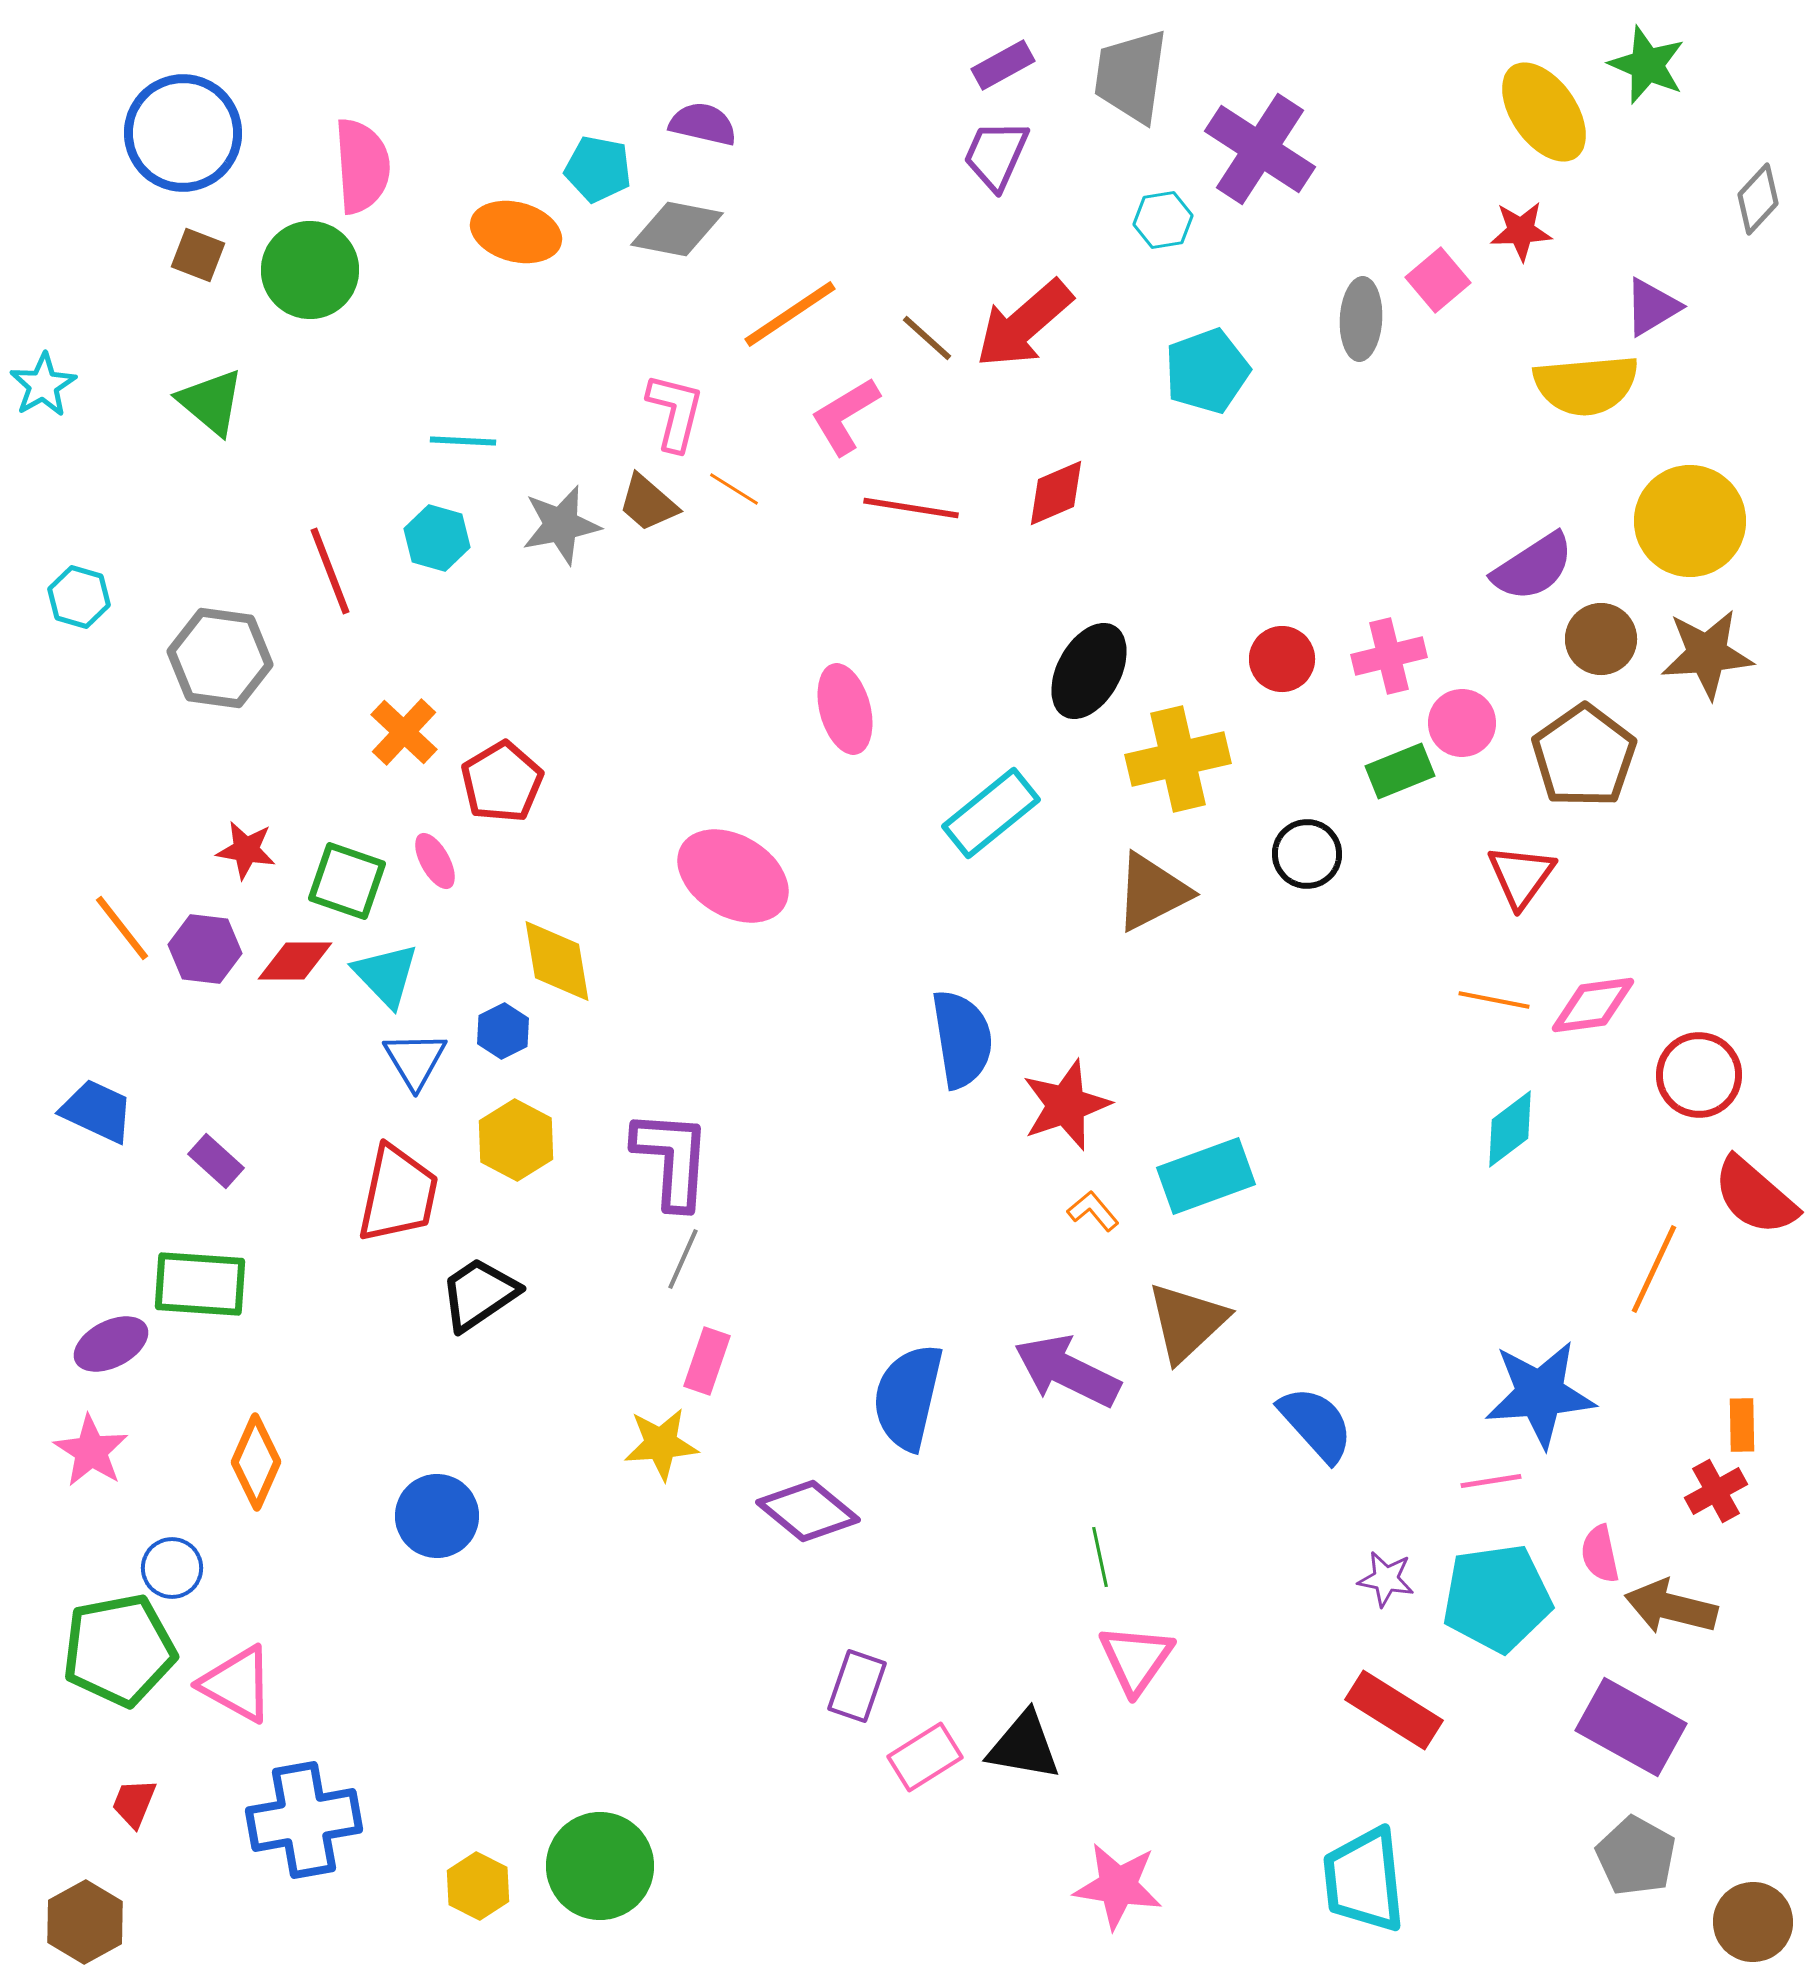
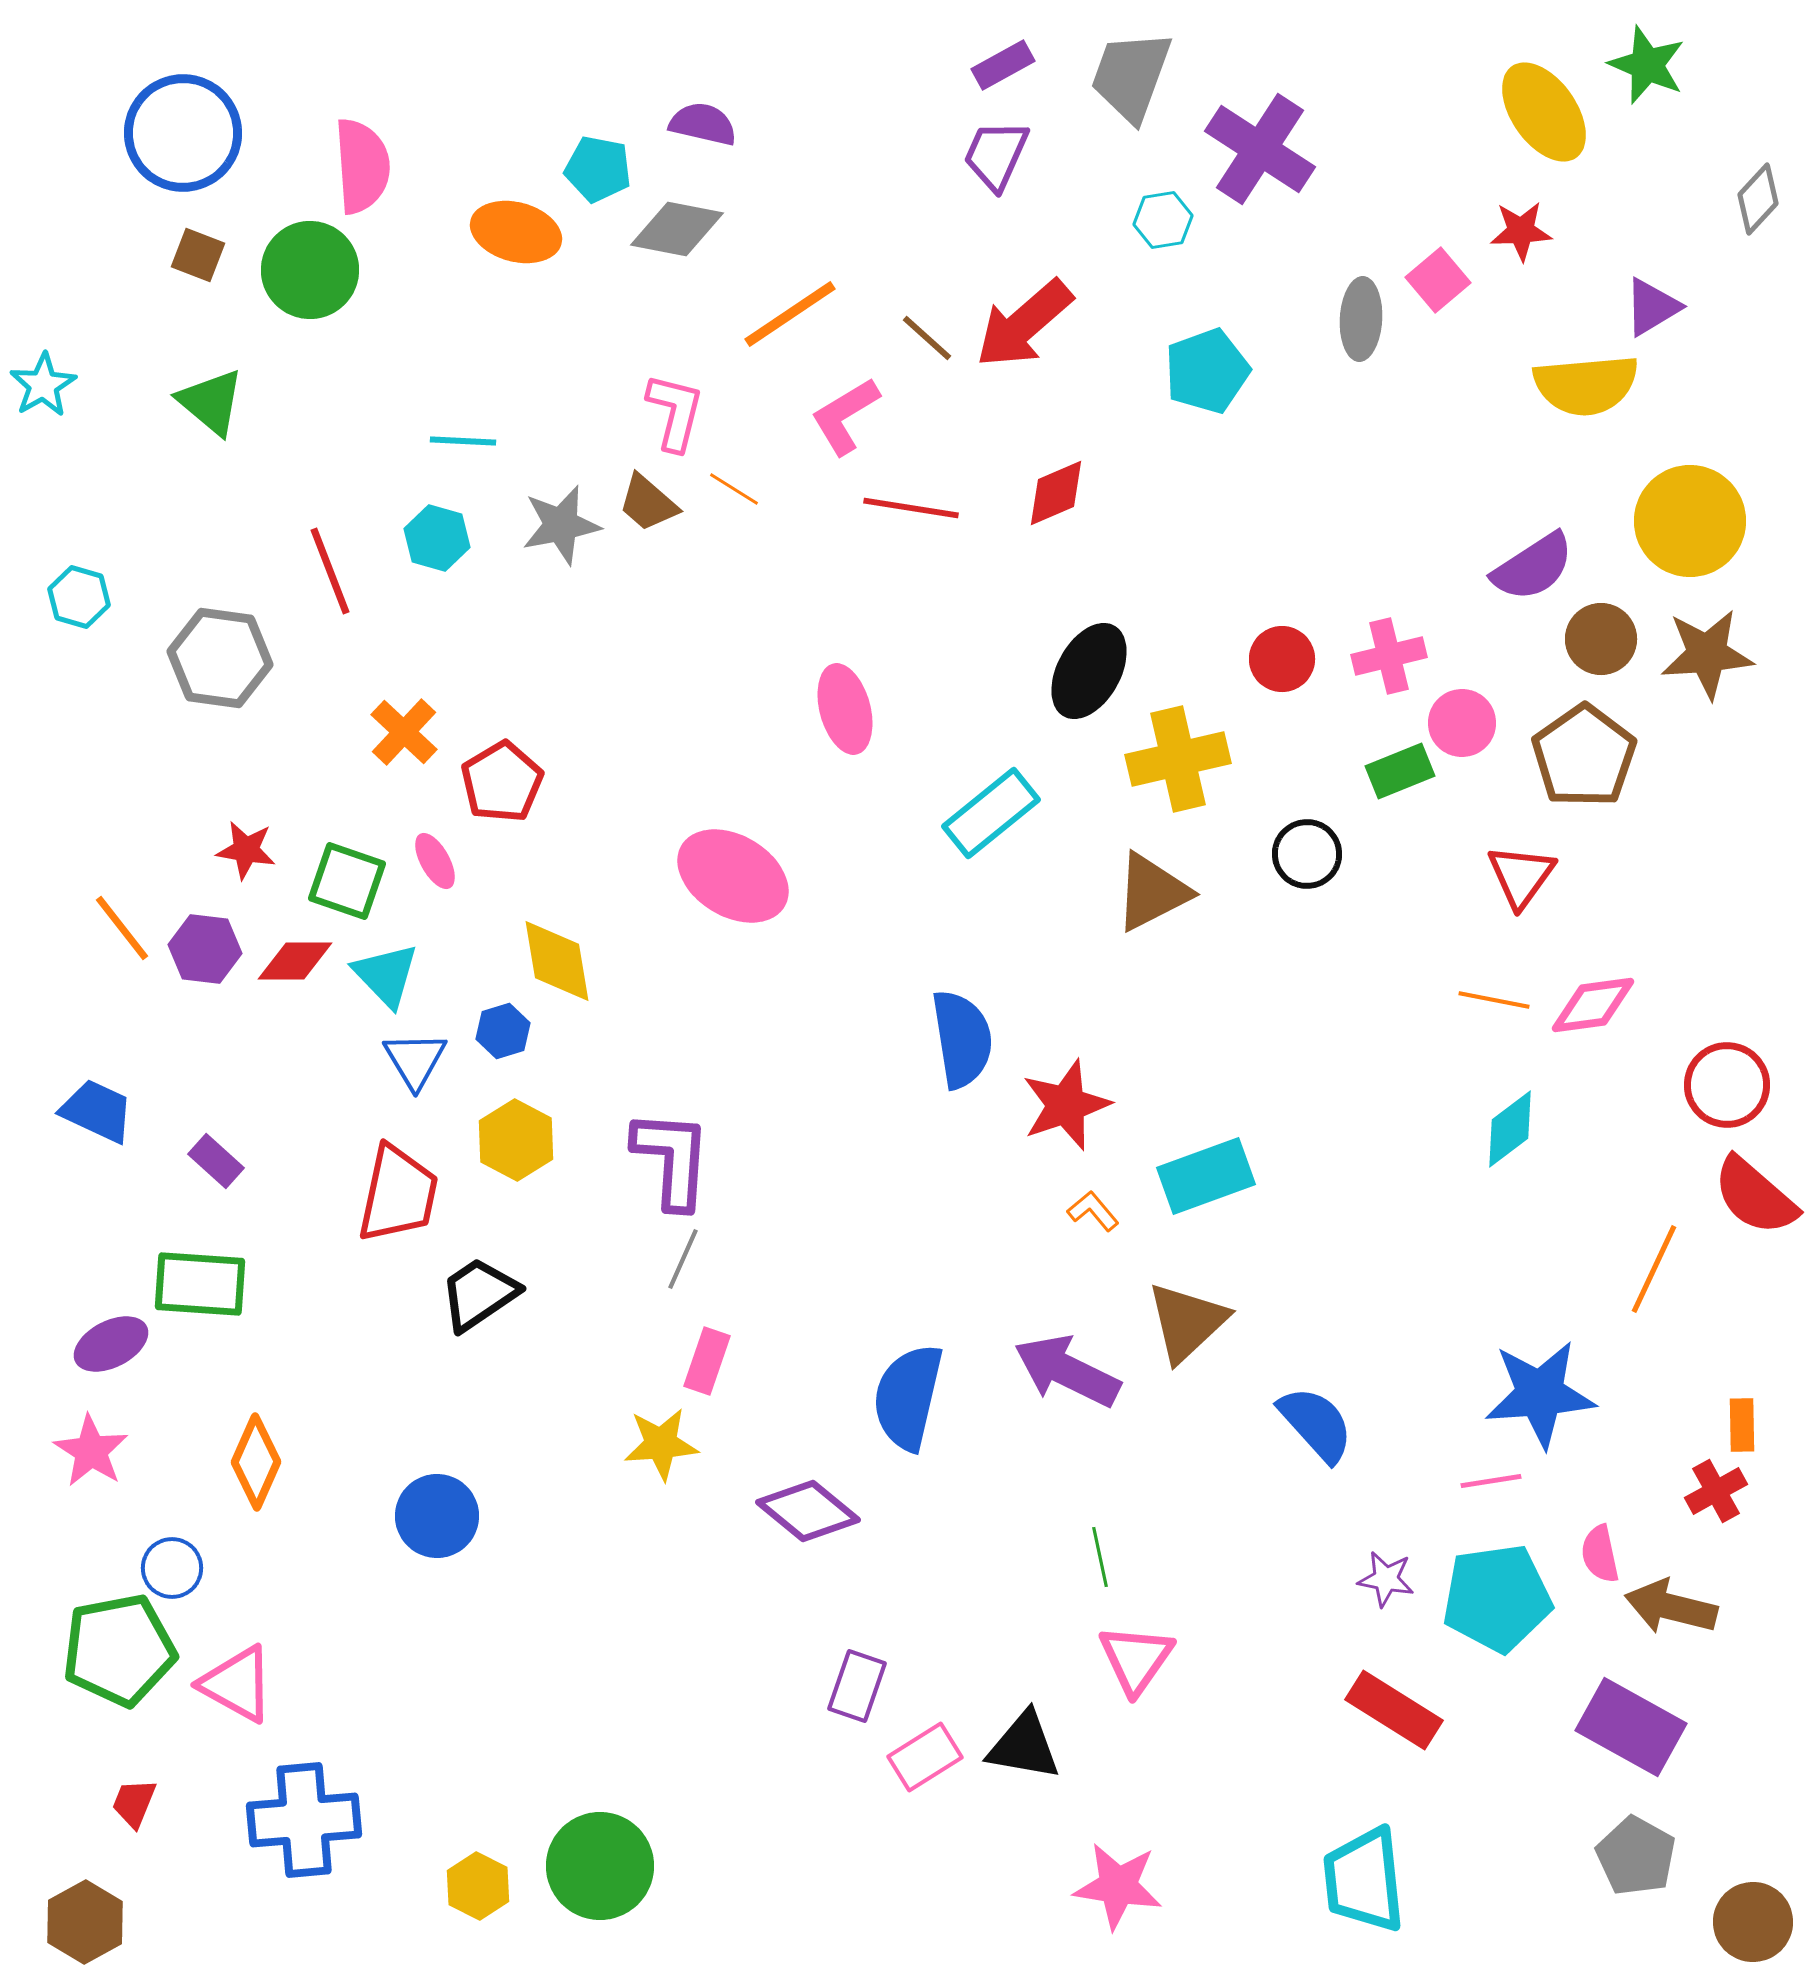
gray trapezoid at (1131, 76): rotated 12 degrees clockwise
blue hexagon at (503, 1031): rotated 10 degrees clockwise
red circle at (1699, 1075): moved 28 px right, 10 px down
blue cross at (304, 1820): rotated 5 degrees clockwise
